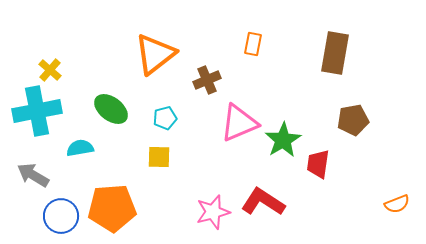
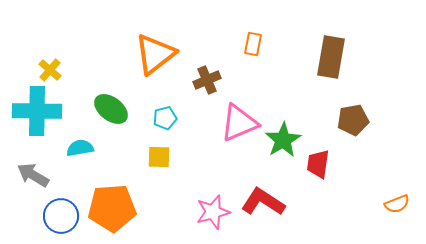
brown rectangle: moved 4 px left, 4 px down
cyan cross: rotated 12 degrees clockwise
